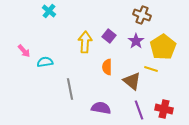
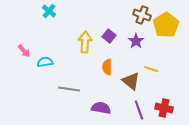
yellow pentagon: moved 3 px right, 22 px up
brown triangle: moved 1 px left
gray line: moved 1 px left; rotated 70 degrees counterclockwise
red cross: moved 1 px up
